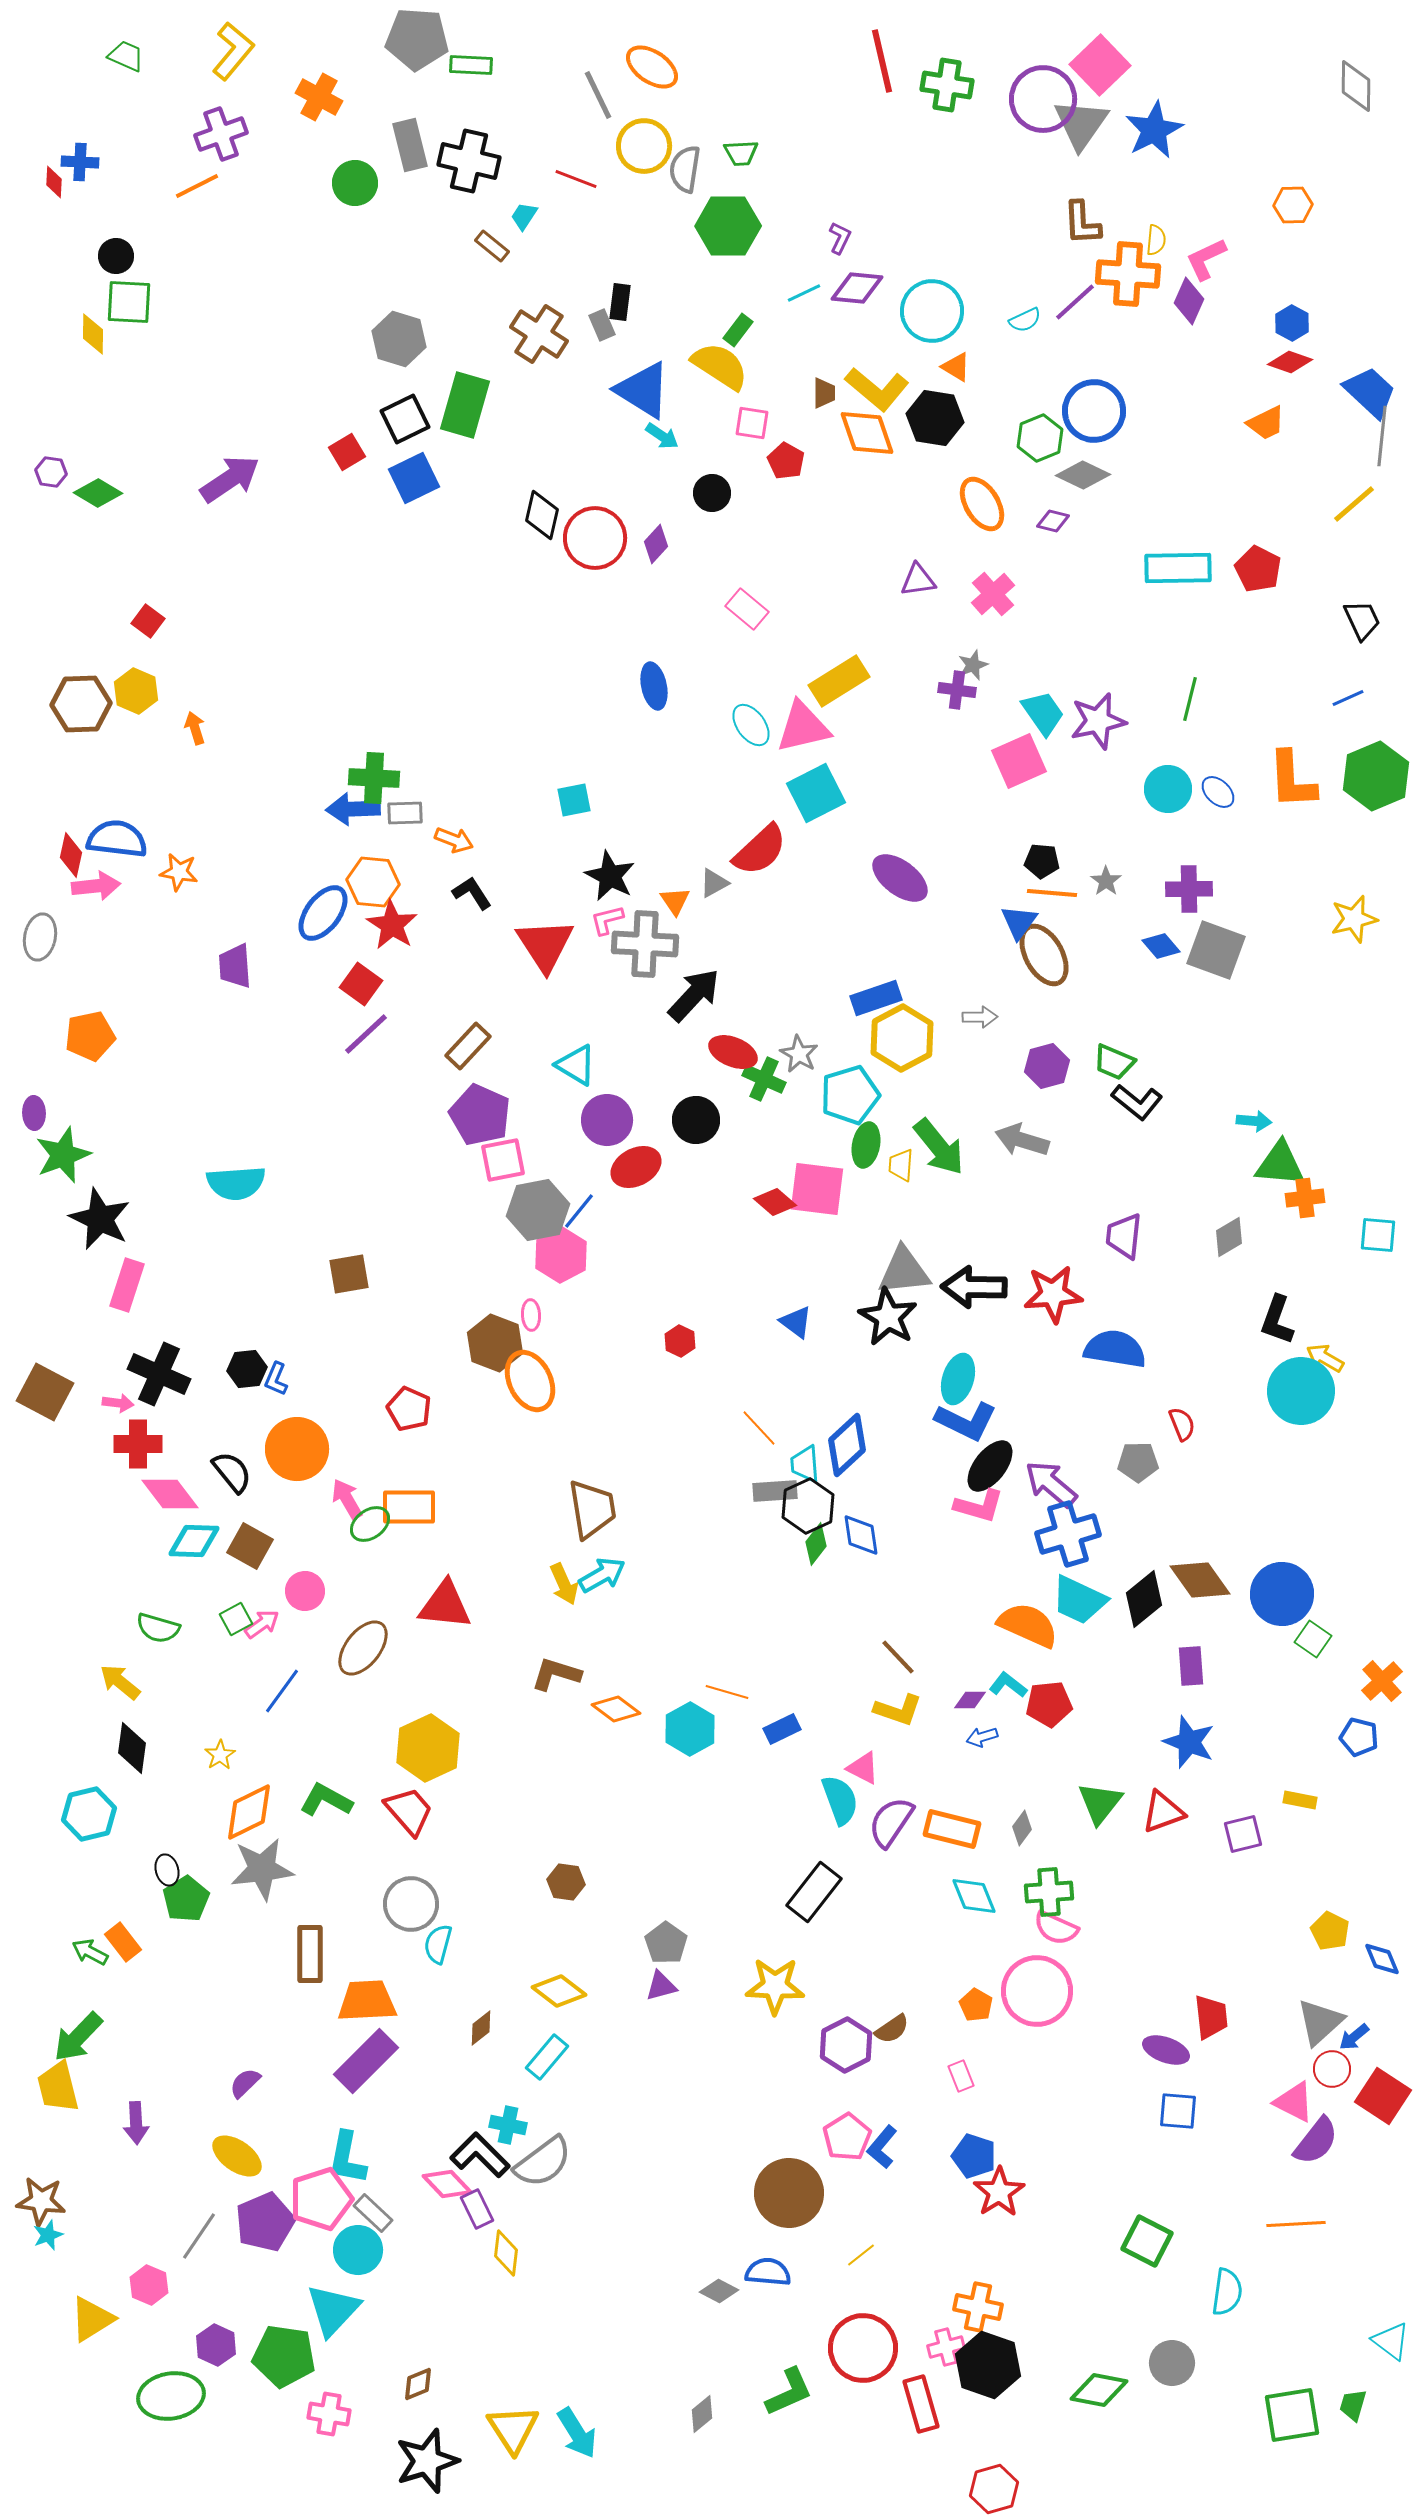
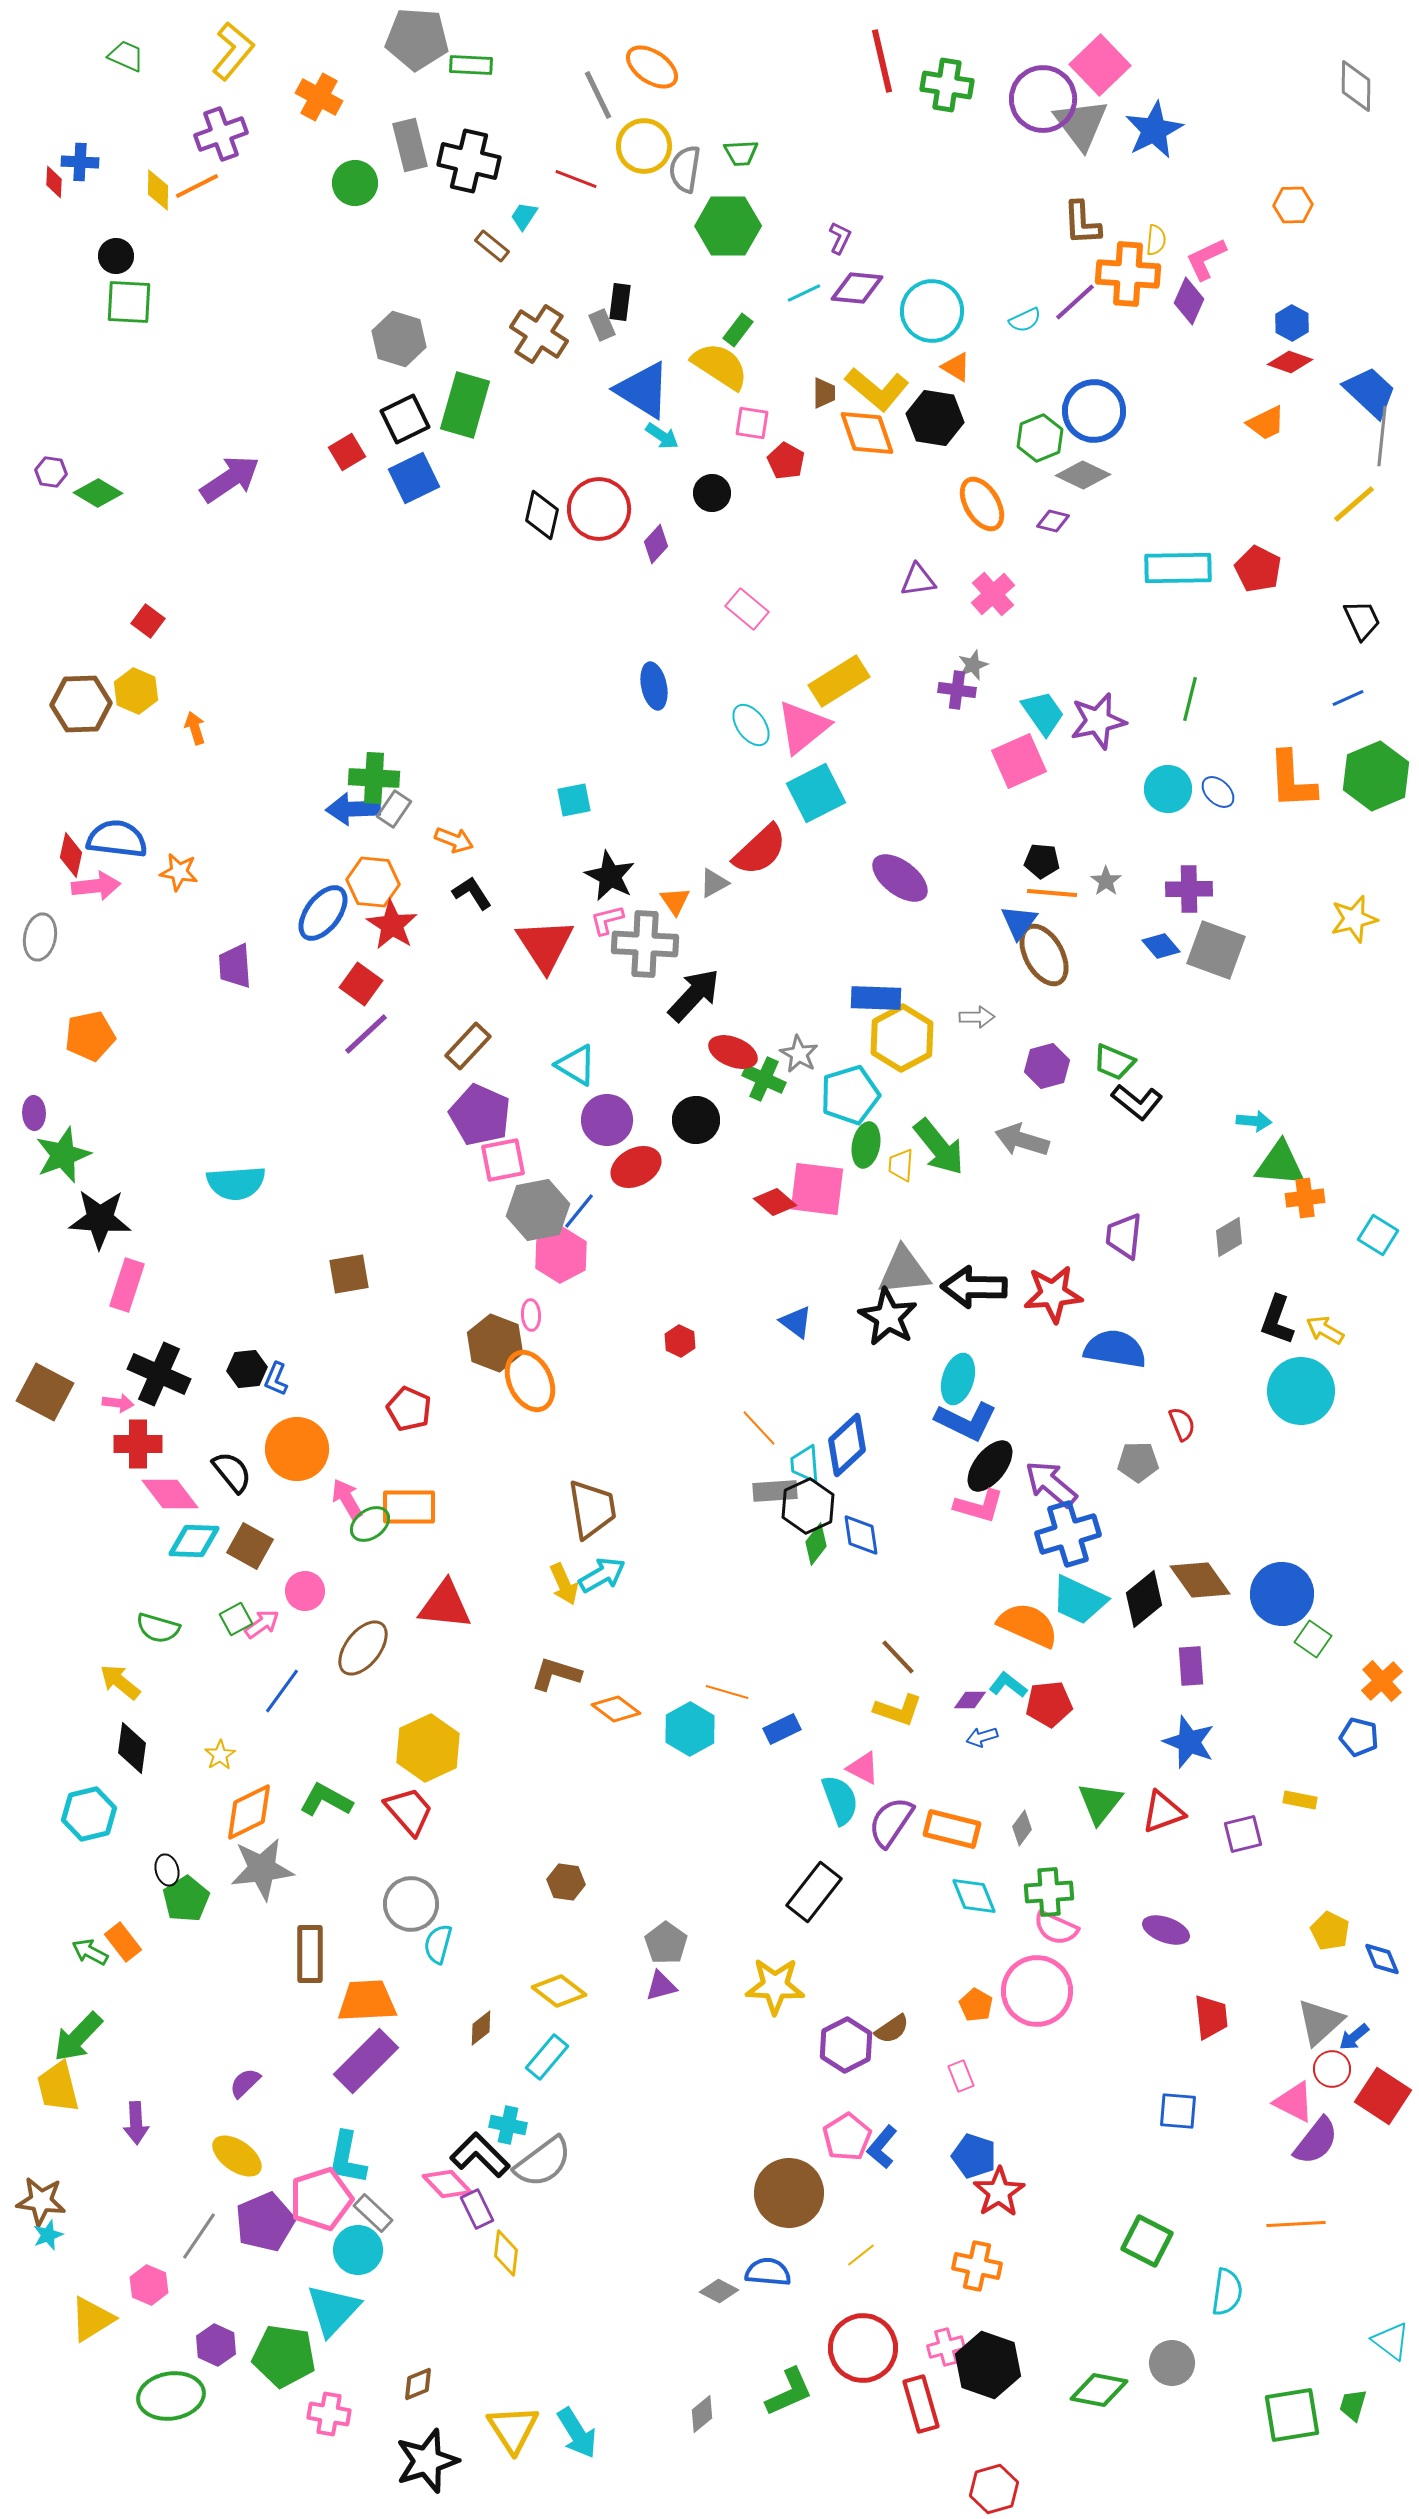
gray triangle at (1081, 124): rotated 12 degrees counterclockwise
yellow diamond at (93, 334): moved 65 px right, 144 px up
red circle at (595, 538): moved 4 px right, 29 px up
pink triangle at (803, 727): rotated 26 degrees counterclockwise
gray rectangle at (405, 813): moved 11 px left, 4 px up; rotated 54 degrees counterclockwise
blue rectangle at (876, 998): rotated 21 degrees clockwise
gray arrow at (980, 1017): moved 3 px left
black star at (100, 1219): rotated 22 degrees counterclockwise
cyan square at (1378, 1235): rotated 27 degrees clockwise
yellow arrow at (1325, 1358): moved 28 px up
purple ellipse at (1166, 2050): moved 120 px up
orange cross at (978, 2307): moved 1 px left, 41 px up
